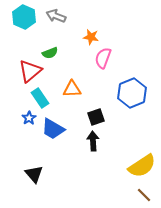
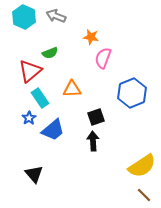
blue trapezoid: moved 1 px down; rotated 70 degrees counterclockwise
